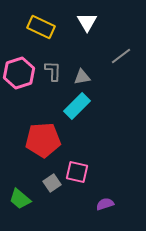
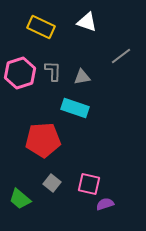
white triangle: rotated 40 degrees counterclockwise
pink hexagon: moved 1 px right
cyan rectangle: moved 2 px left, 2 px down; rotated 64 degrees clockwise
pink square: moved 12 px right, 12 px down
gray square: rotated 18 degrees counterclockwise
